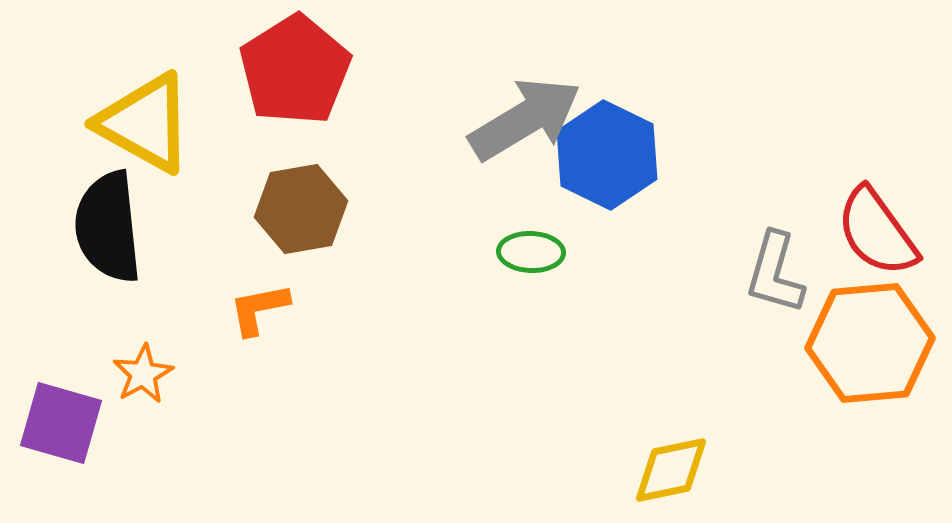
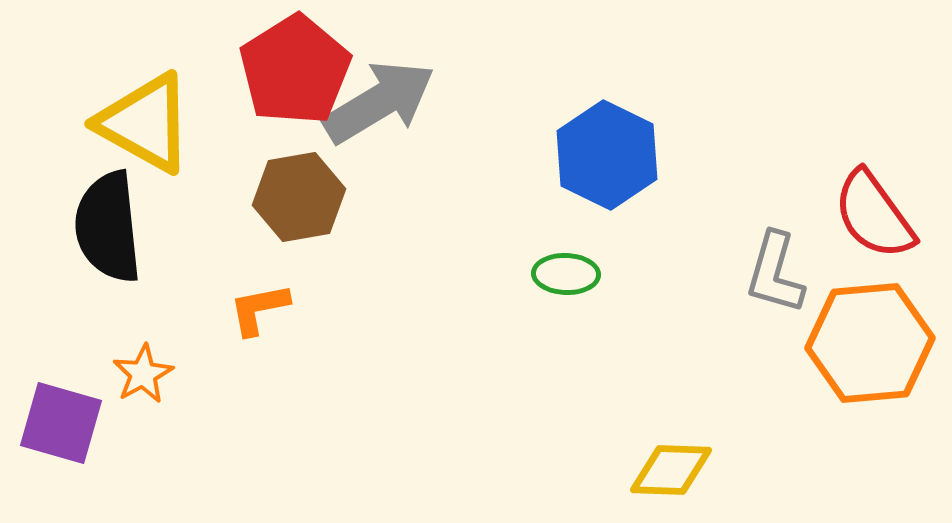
gray arrow: moved 146 px left, 17 px up
brown hexagon: moved 2 px left, 12 px up
red semicircle: moved 3 px left, 17 px up
green ellipse: moved 35 px right, 22 px down
yellow diamond: rotated 14 degrees clockwise
